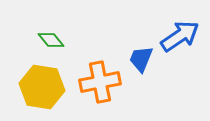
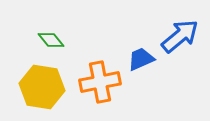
blue arrow: rotated 6 degrees counterclockwise
blue trapezoid: rotated 44 degrees clockwise
